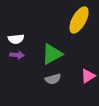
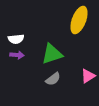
yellow ellipse: rotated 8 degrees counterclockwise
green triangle: rotated 10 degrees clockwise
gray semicircle: rotated 21 degrees counterclockwise
